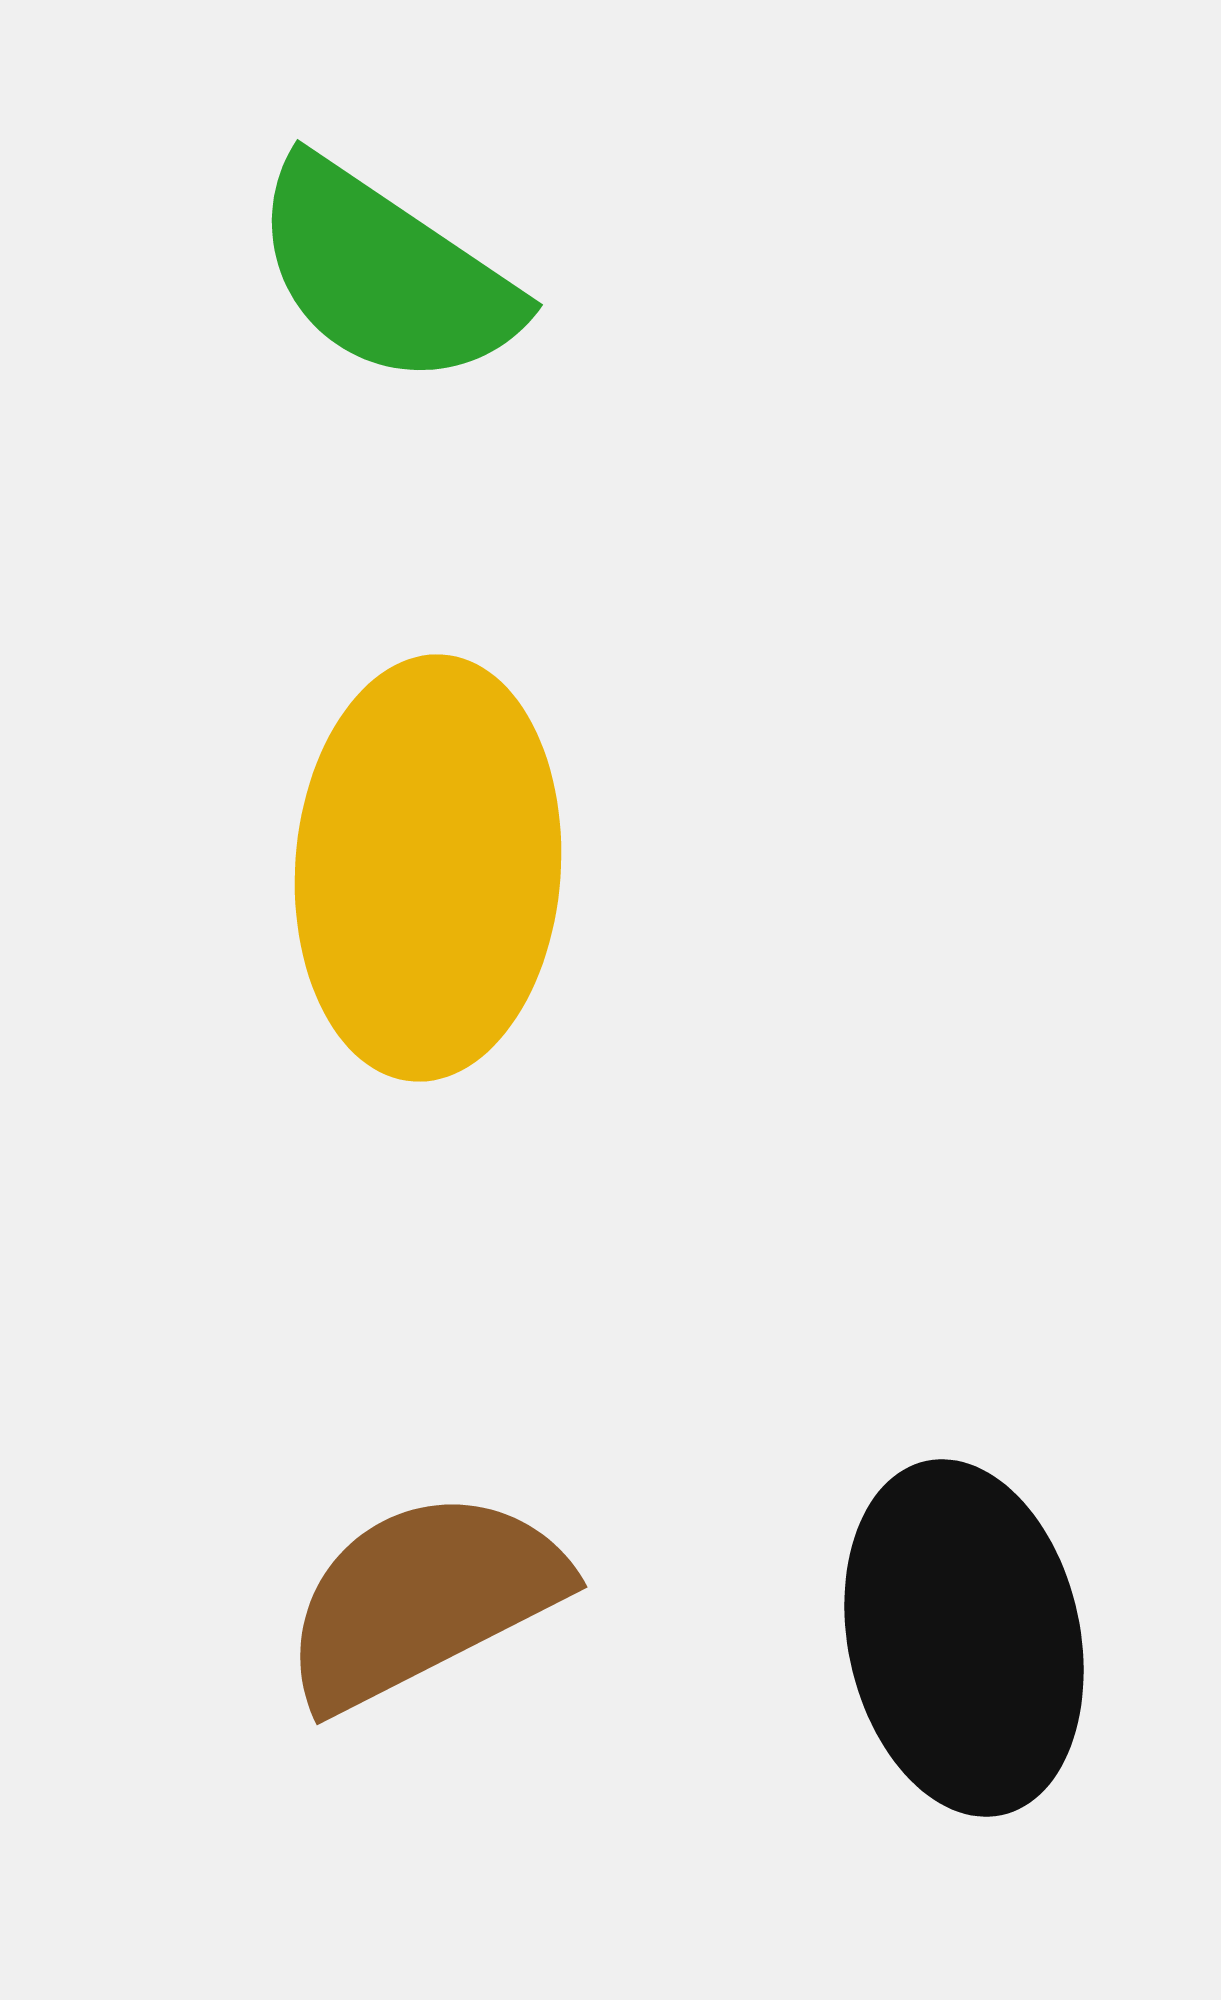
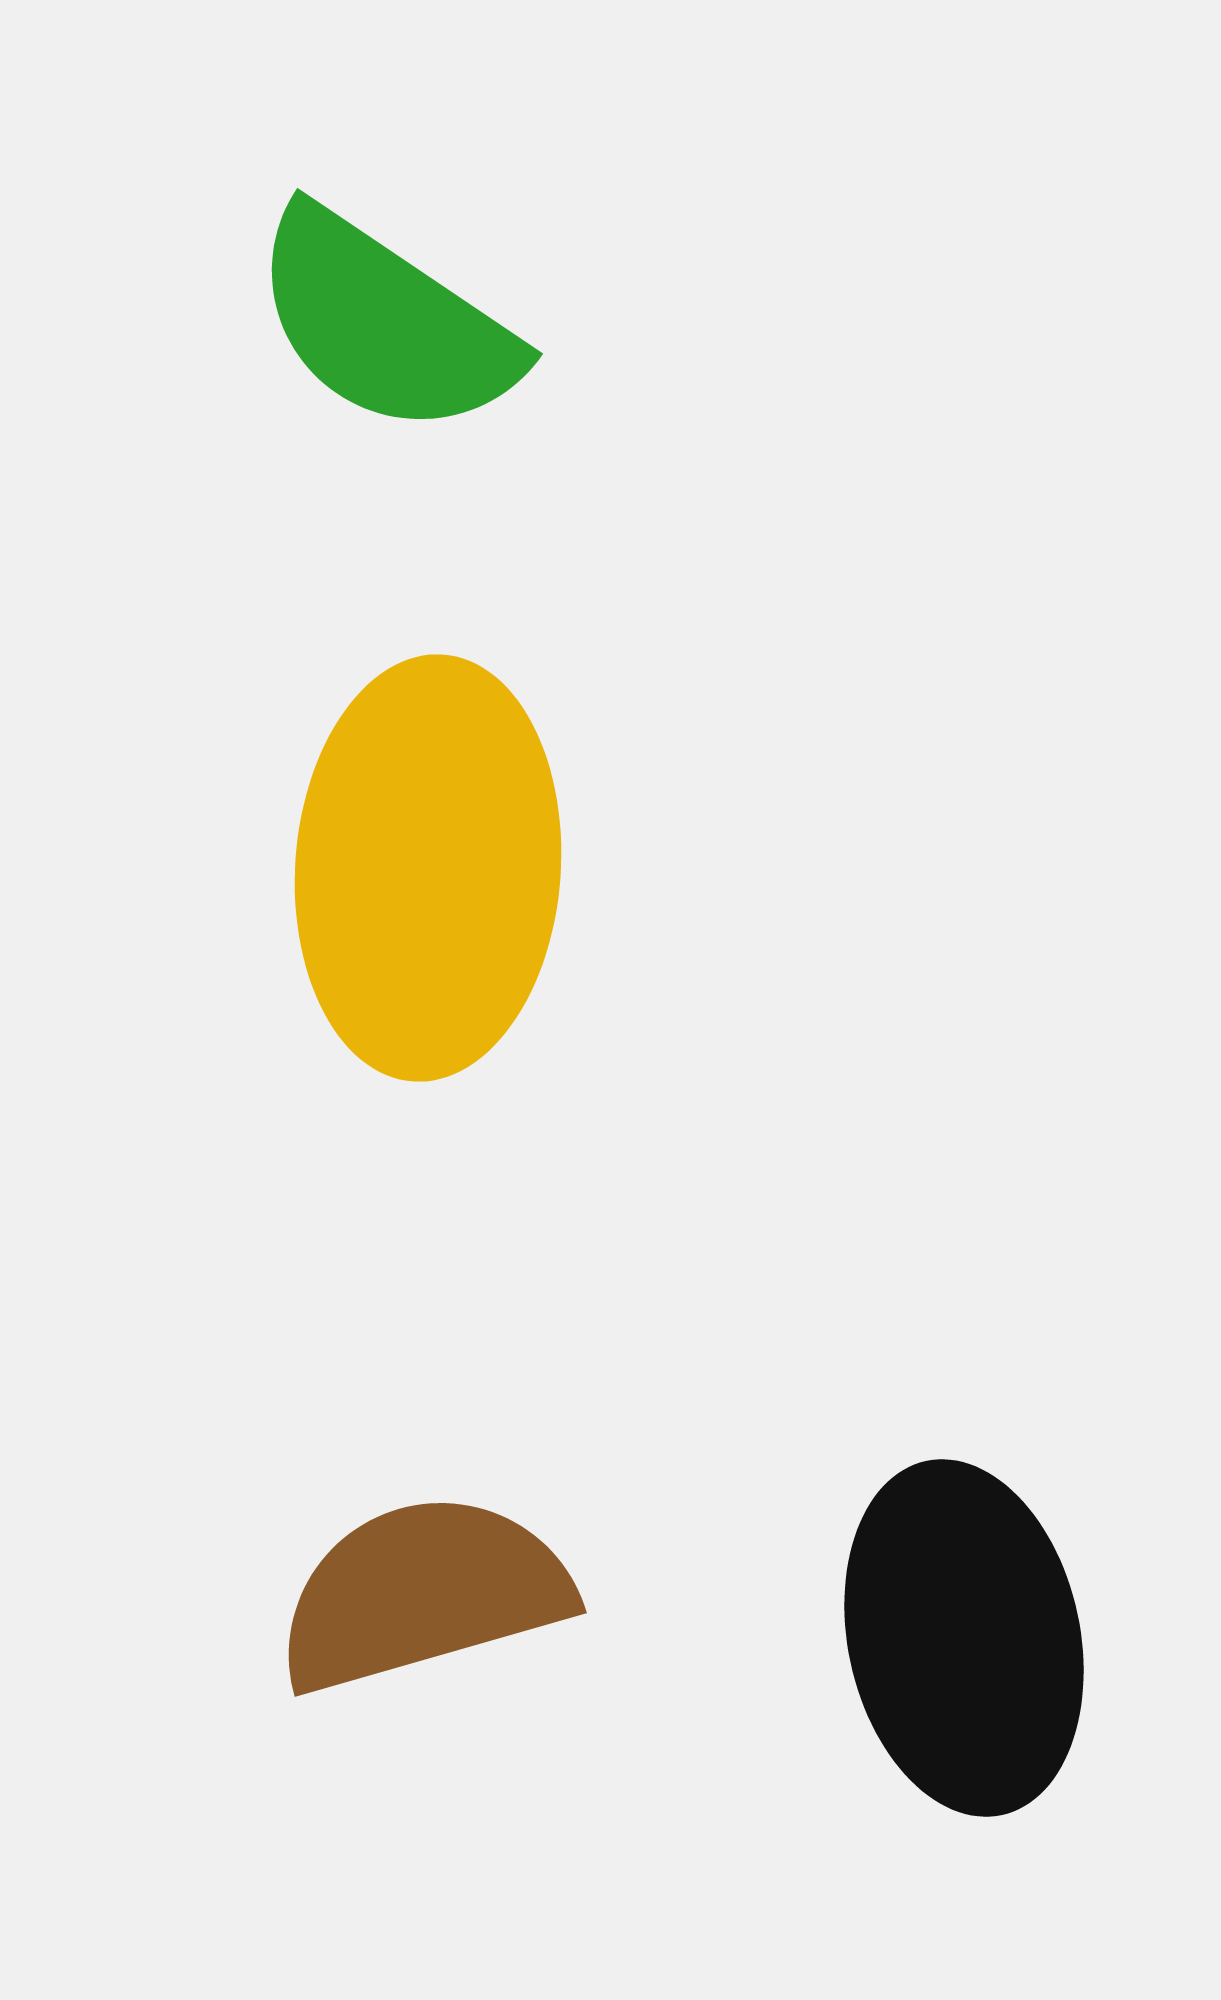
green semicircle: moved 49 px down
brown semicircle: moved 6 px up; rotated 11 degrees clockwise
